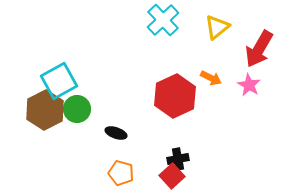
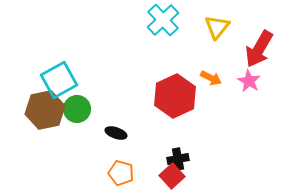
yellow triangle: rotated 12 degrees counterclockwise
cyan square: moved 1 px up
pink star: moved 4 px up
brown hexagon: rotated 15 degrees clockwise
